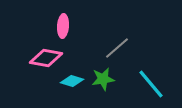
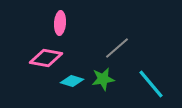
pink ellipse: moved 3 px left, 3 px up
